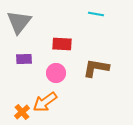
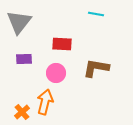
orange arrow: rotated 140 degrees clockwise
